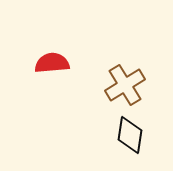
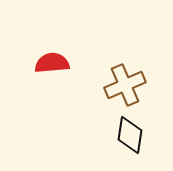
brown cross: rotated 9 degrees clockwise
